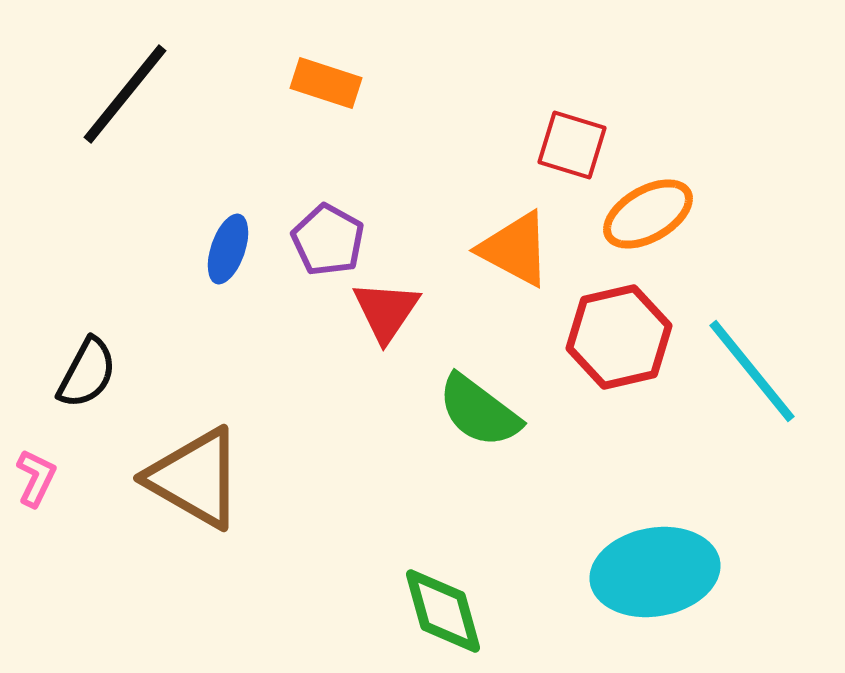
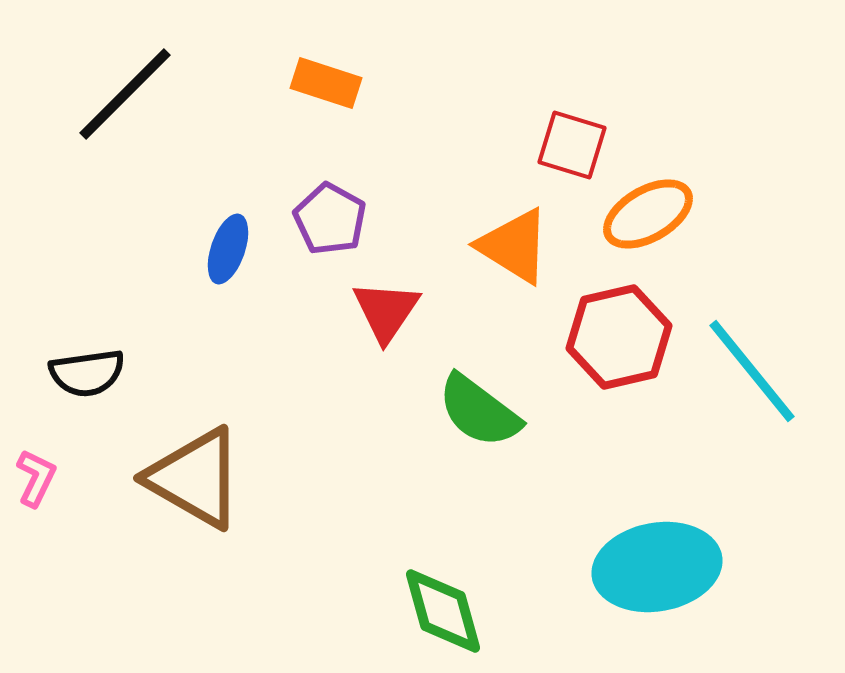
black line: rotated 6 degrees clockwise
purple pentagon: moved 2 px right, 21 px up
orange triangle: moved 1 px left, 3 px up; rotated 4 degrees clockwise
black semicircle: rotated 54 degrees clockwise
cyan ellipse: moved 2 px right, 5 px up
